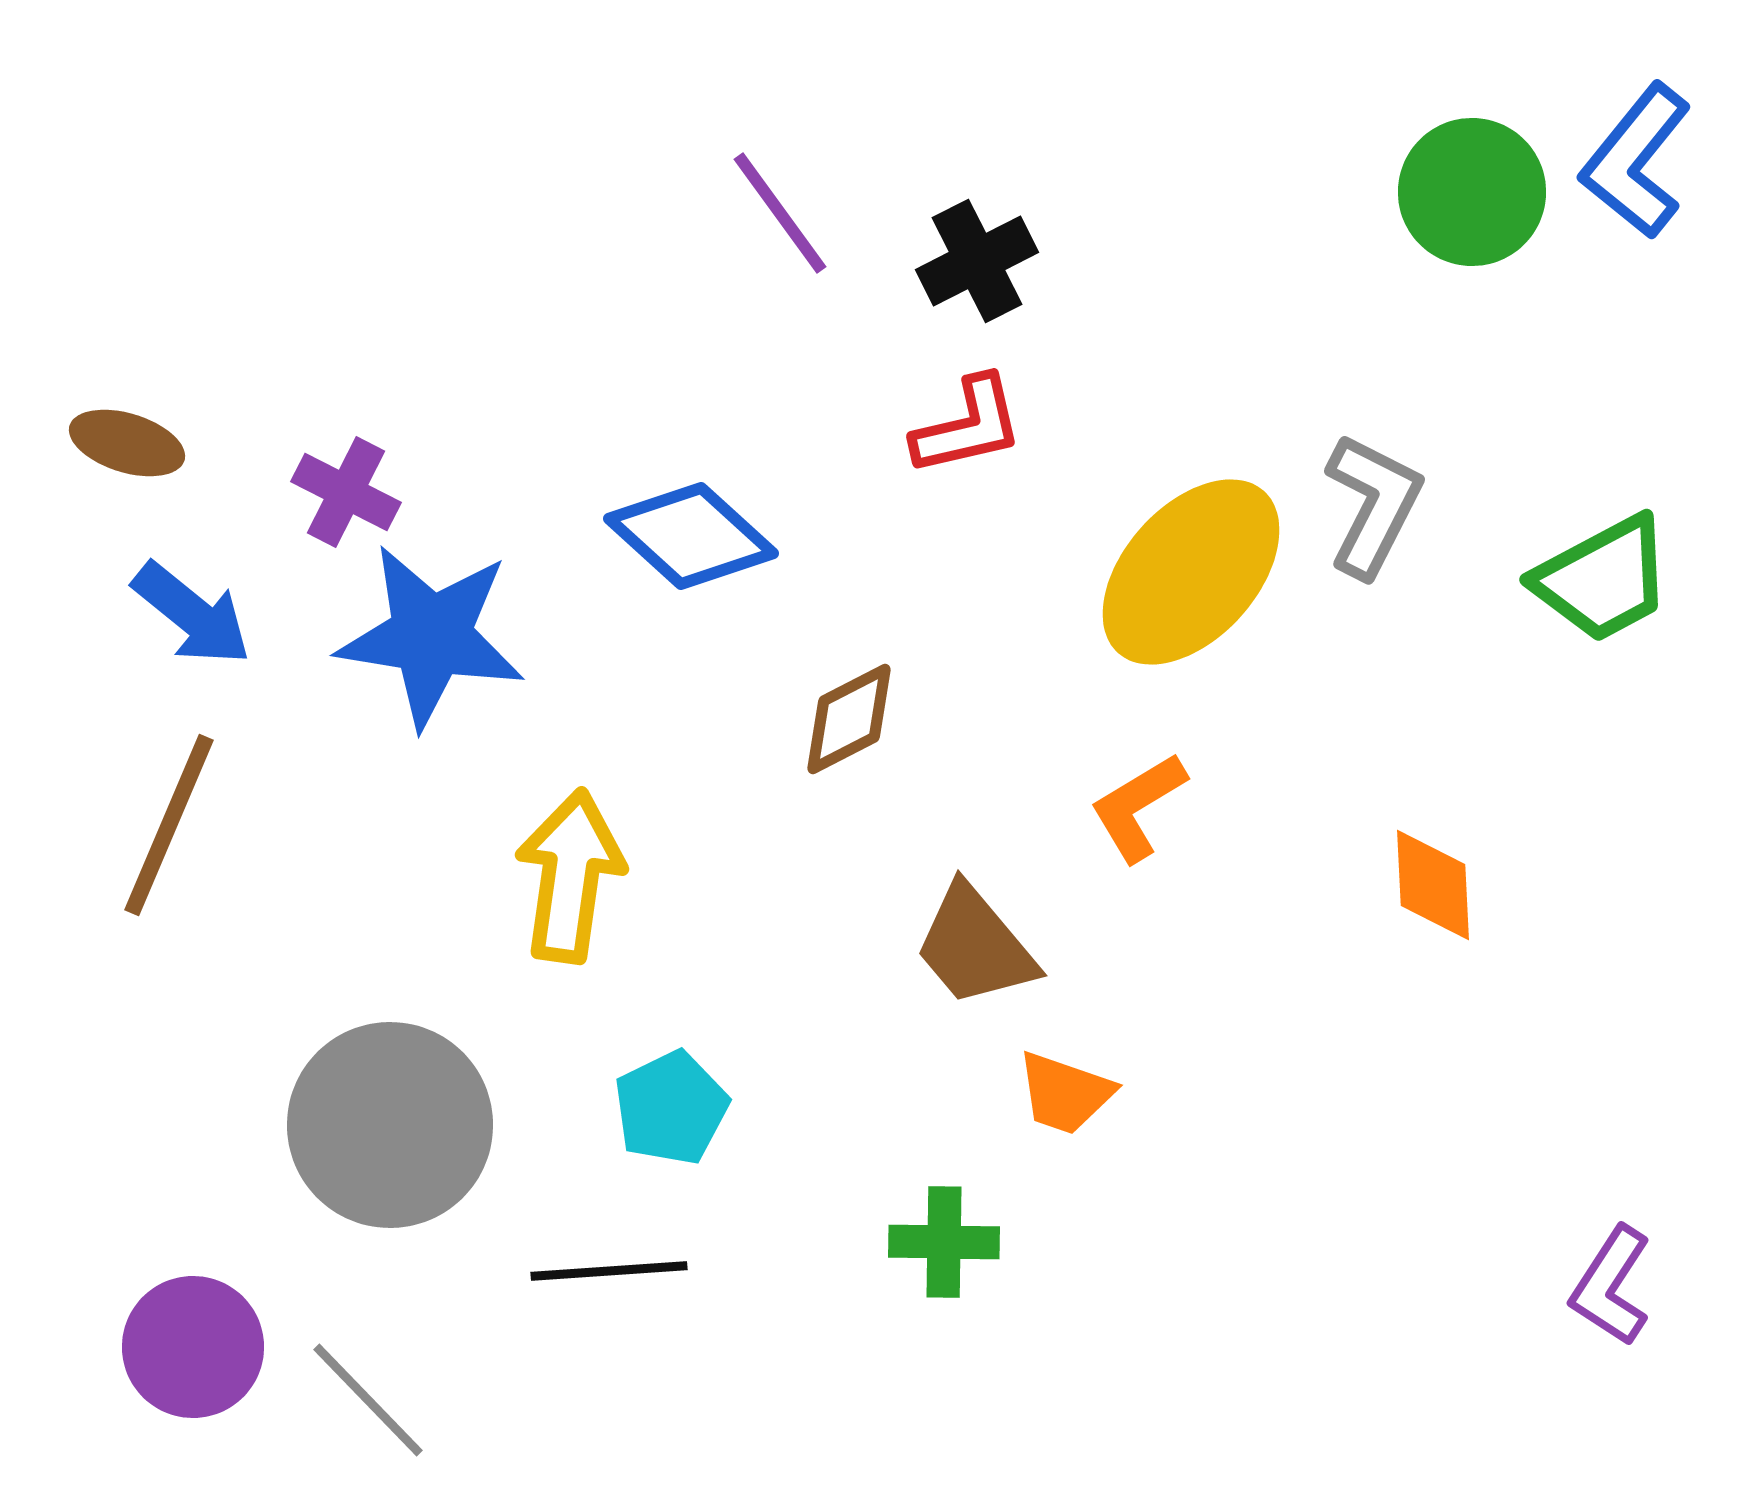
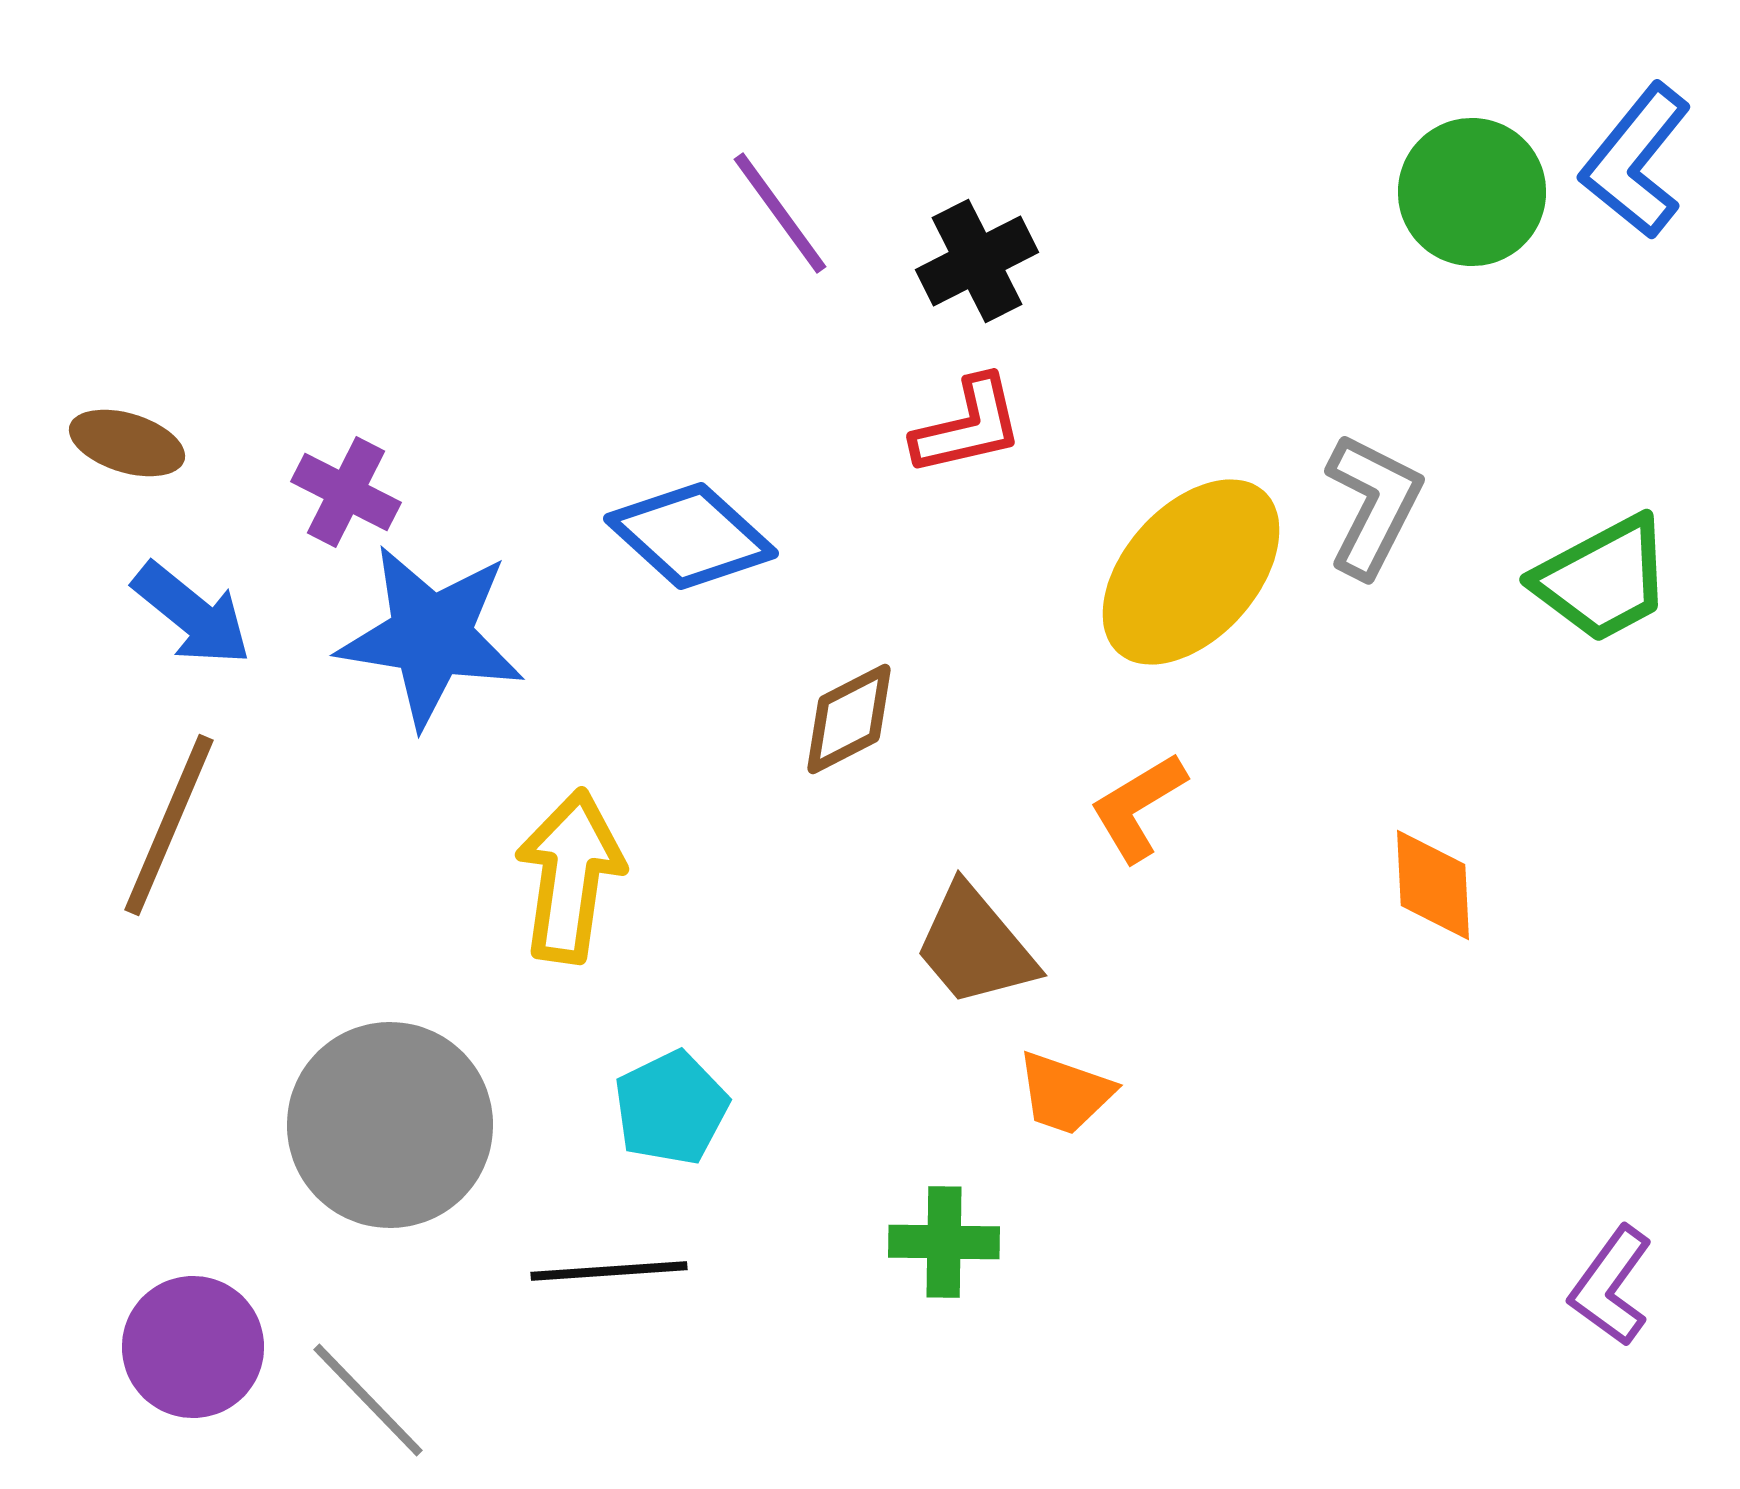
purple L-shape: rotated 3 degrees clockwise
